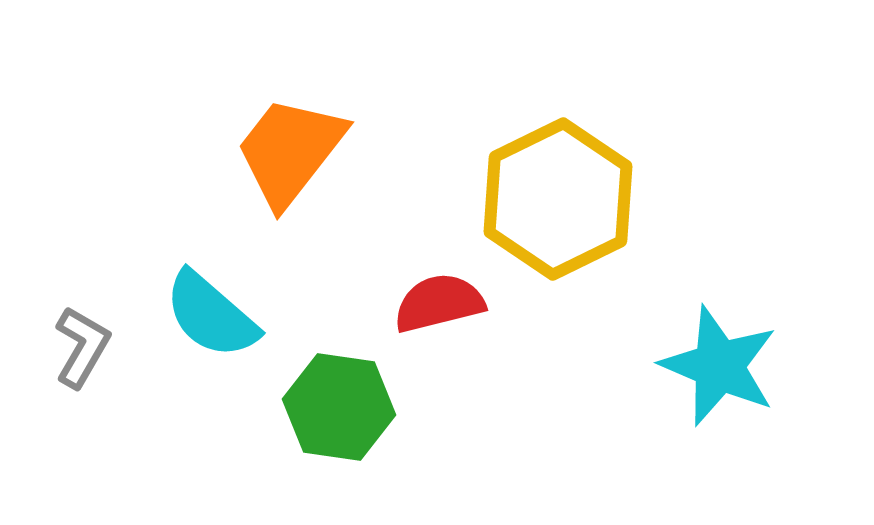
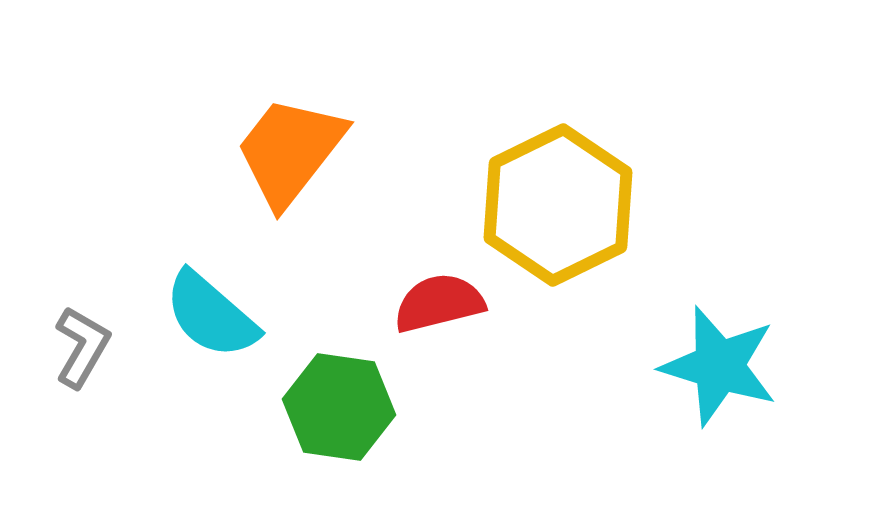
yellow hexagon: moved 6 px down
cyan star: rotated 6 degrees counterclockwise
